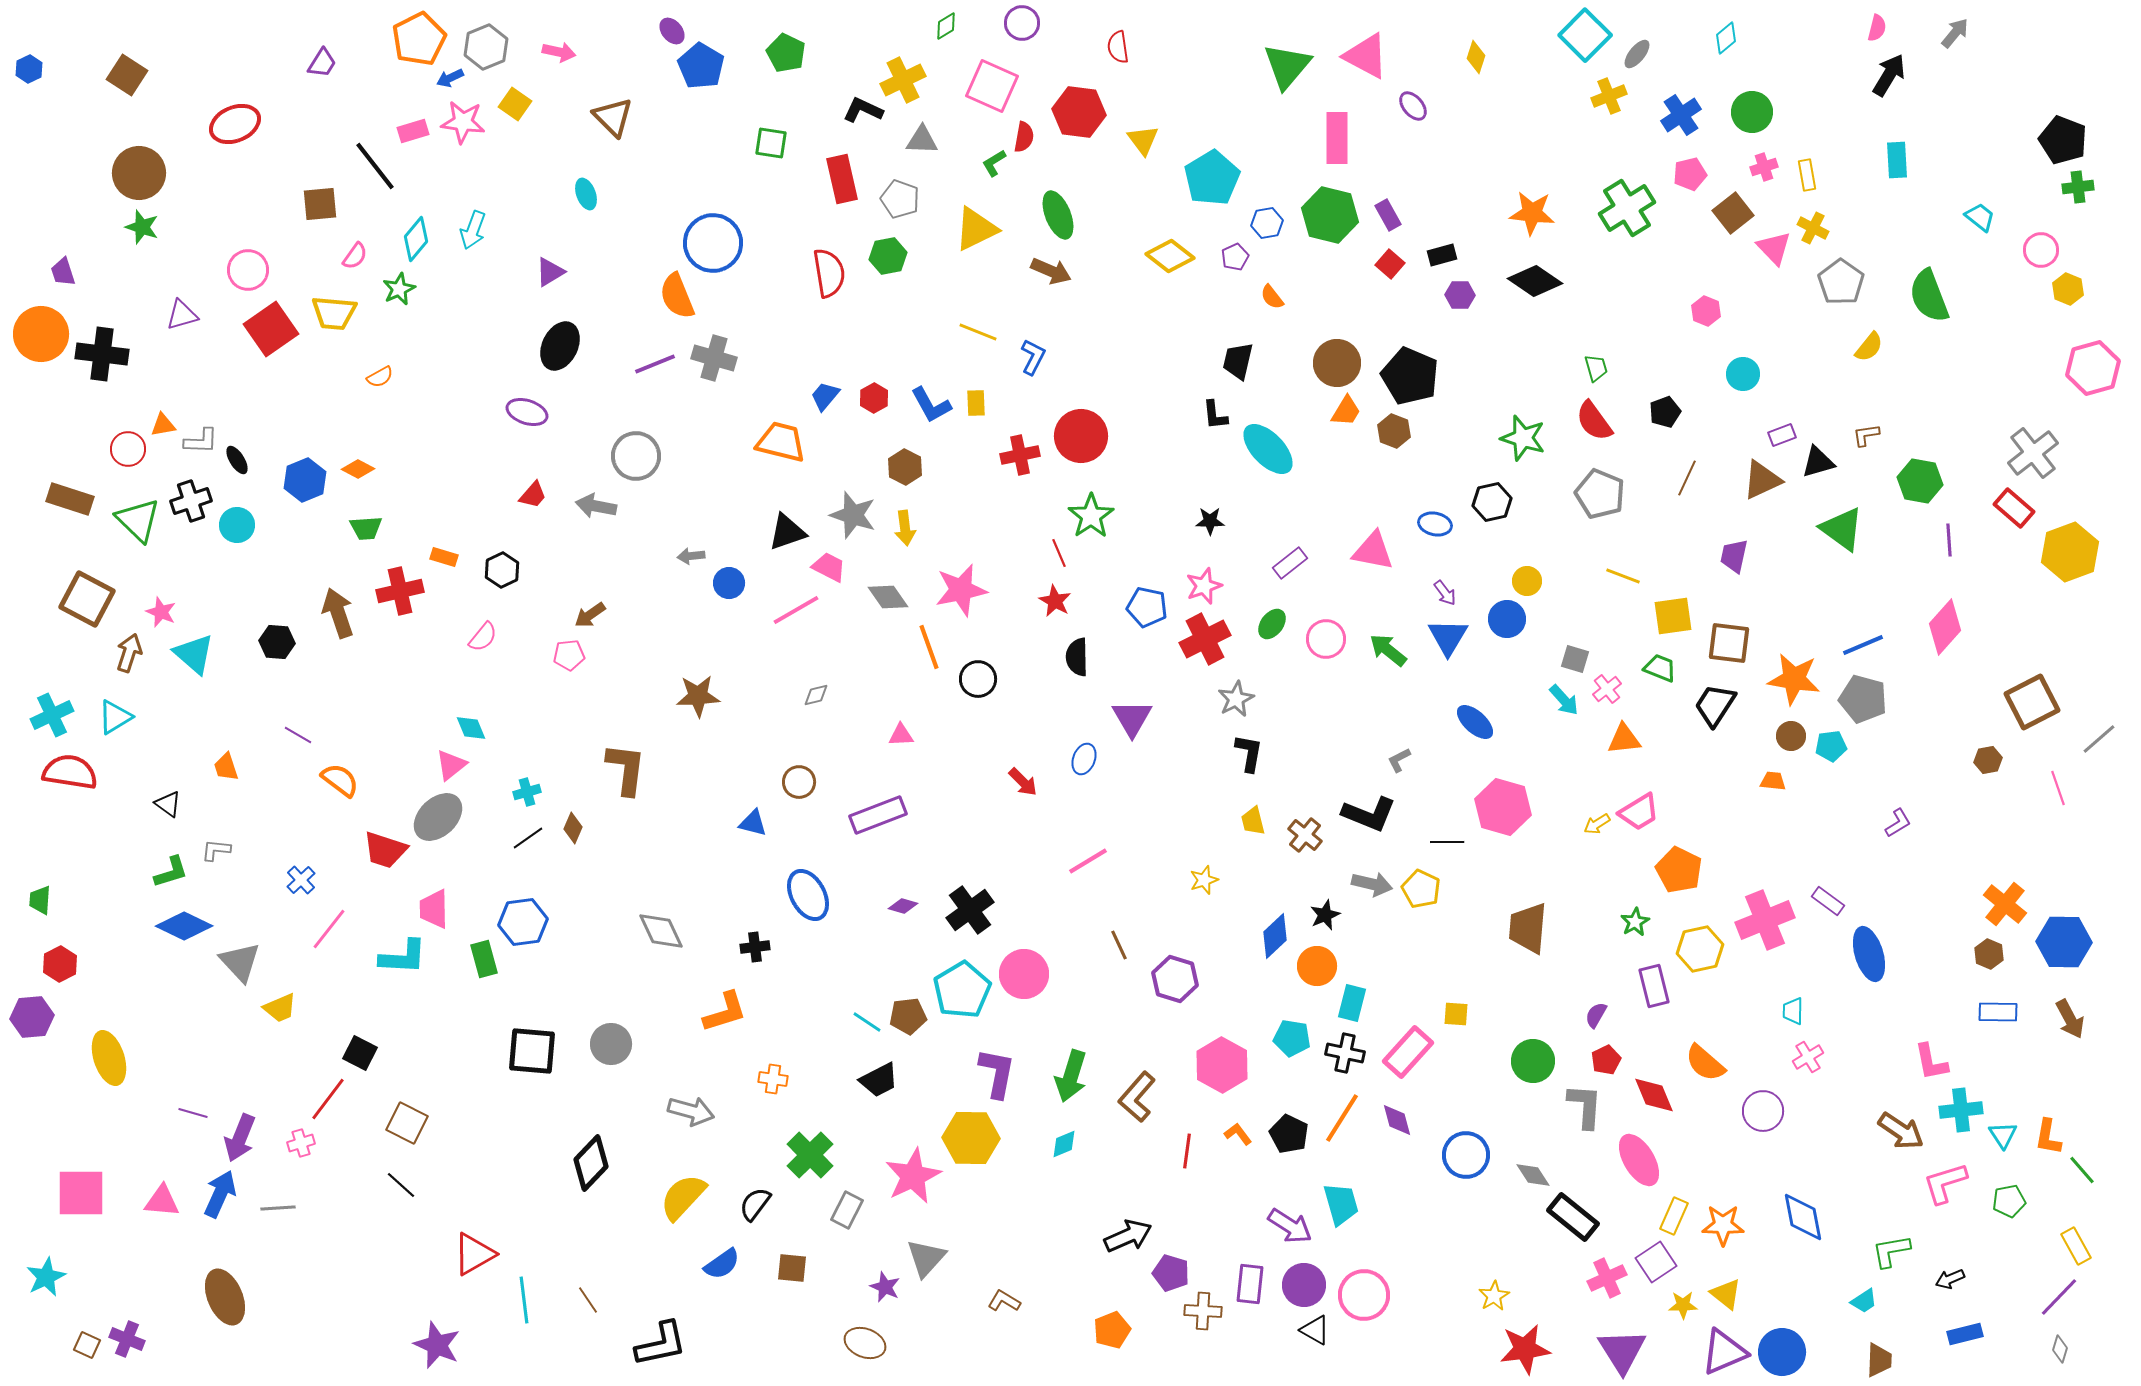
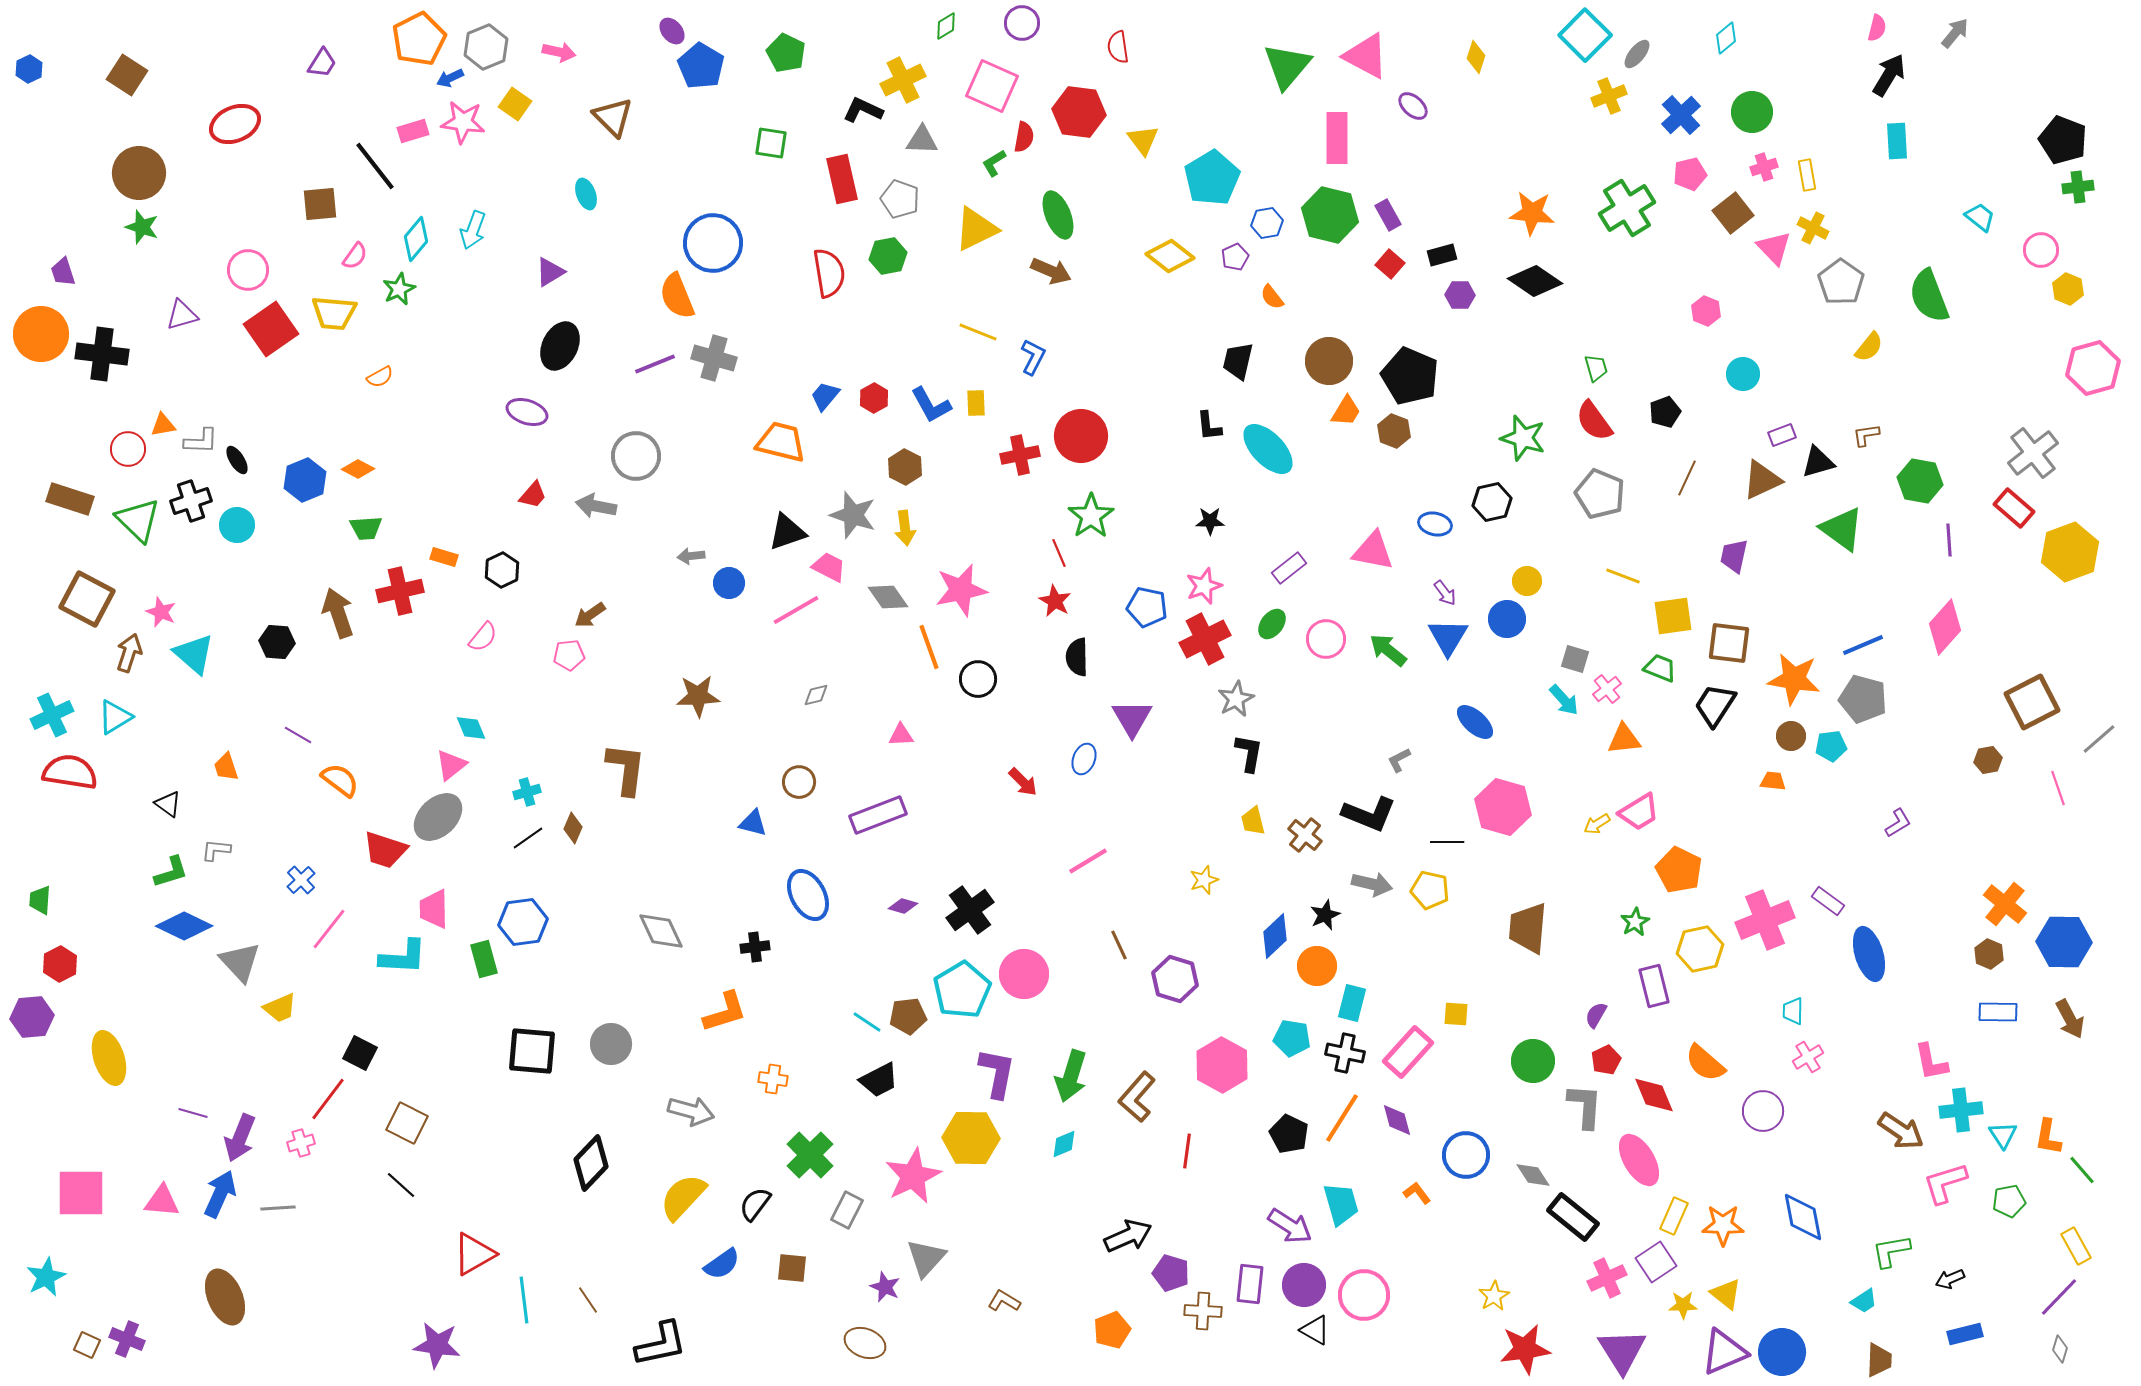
purple ellipse at (1413, 106): rotated 8 degrees counterclockwise
blue cross at (1681, 115): rotated 9 degrees counterclockwise
cyan rectangle at (1897, 160): moved 19 px up
brown circle at (1337, 363): moved 8 px left, 2 px up
black L-shape at (1215, 415): moved 6 px left, 11 px down
purple rectangle at (1290, 563): moved 1 px left, 5 px down
yellow pentagon at (1421, 889): moved 9 px right, 1 px down; rotated 12 degrees counterclockwise
orange L-shape at (1238, 1134): moved 179 px right, 59 px down
purple star at (437, 1345): rotated 15 degrees counterclockwise
